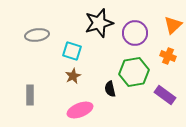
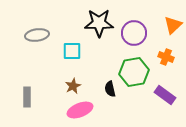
black star: rotated 16 degrees clockwise
purple circle: moved 1 px left
cyan square: rotated 18 degrees counterclockwise
orange cross: moved 2 px left, 1 px down
brown star: moved 10 px down
gray rectangle: moved 3 px left, 2 px down
